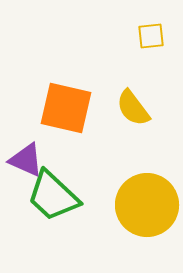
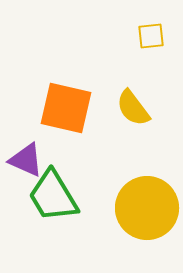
green trapezoid: rotated 16 degrees clockwise
yellow circle: moved 3 px down
